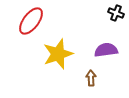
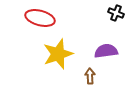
red ellipse: moved 9 px right, 3 px up; rotated 68 degrees clockwise
purple semicircle: moved 1 px down
brown arrow: moved 1 px left, 2 px up
